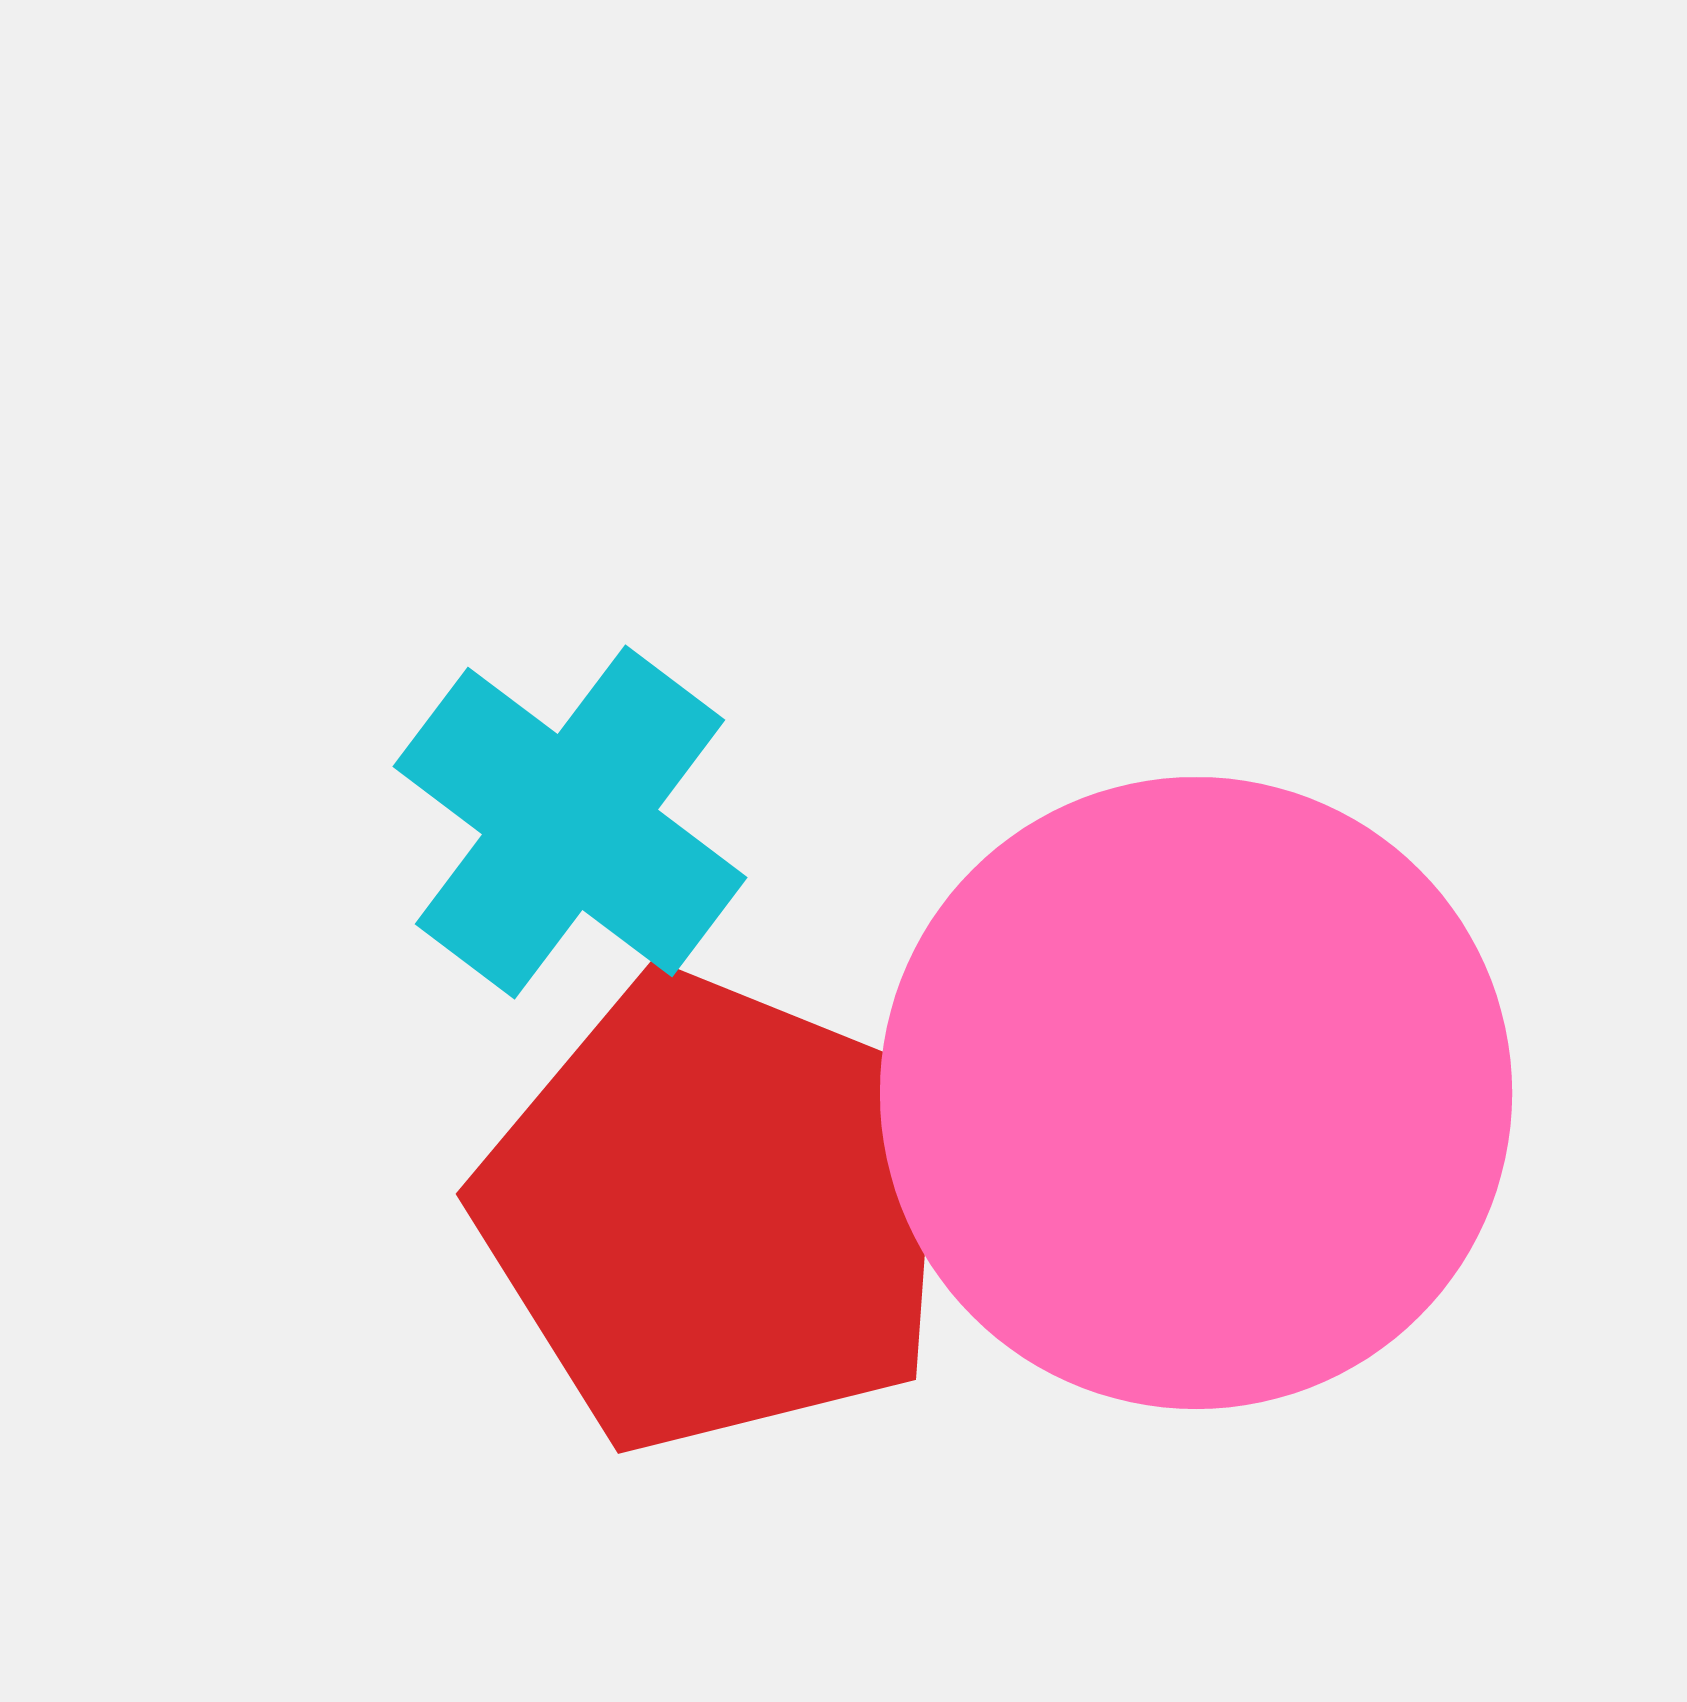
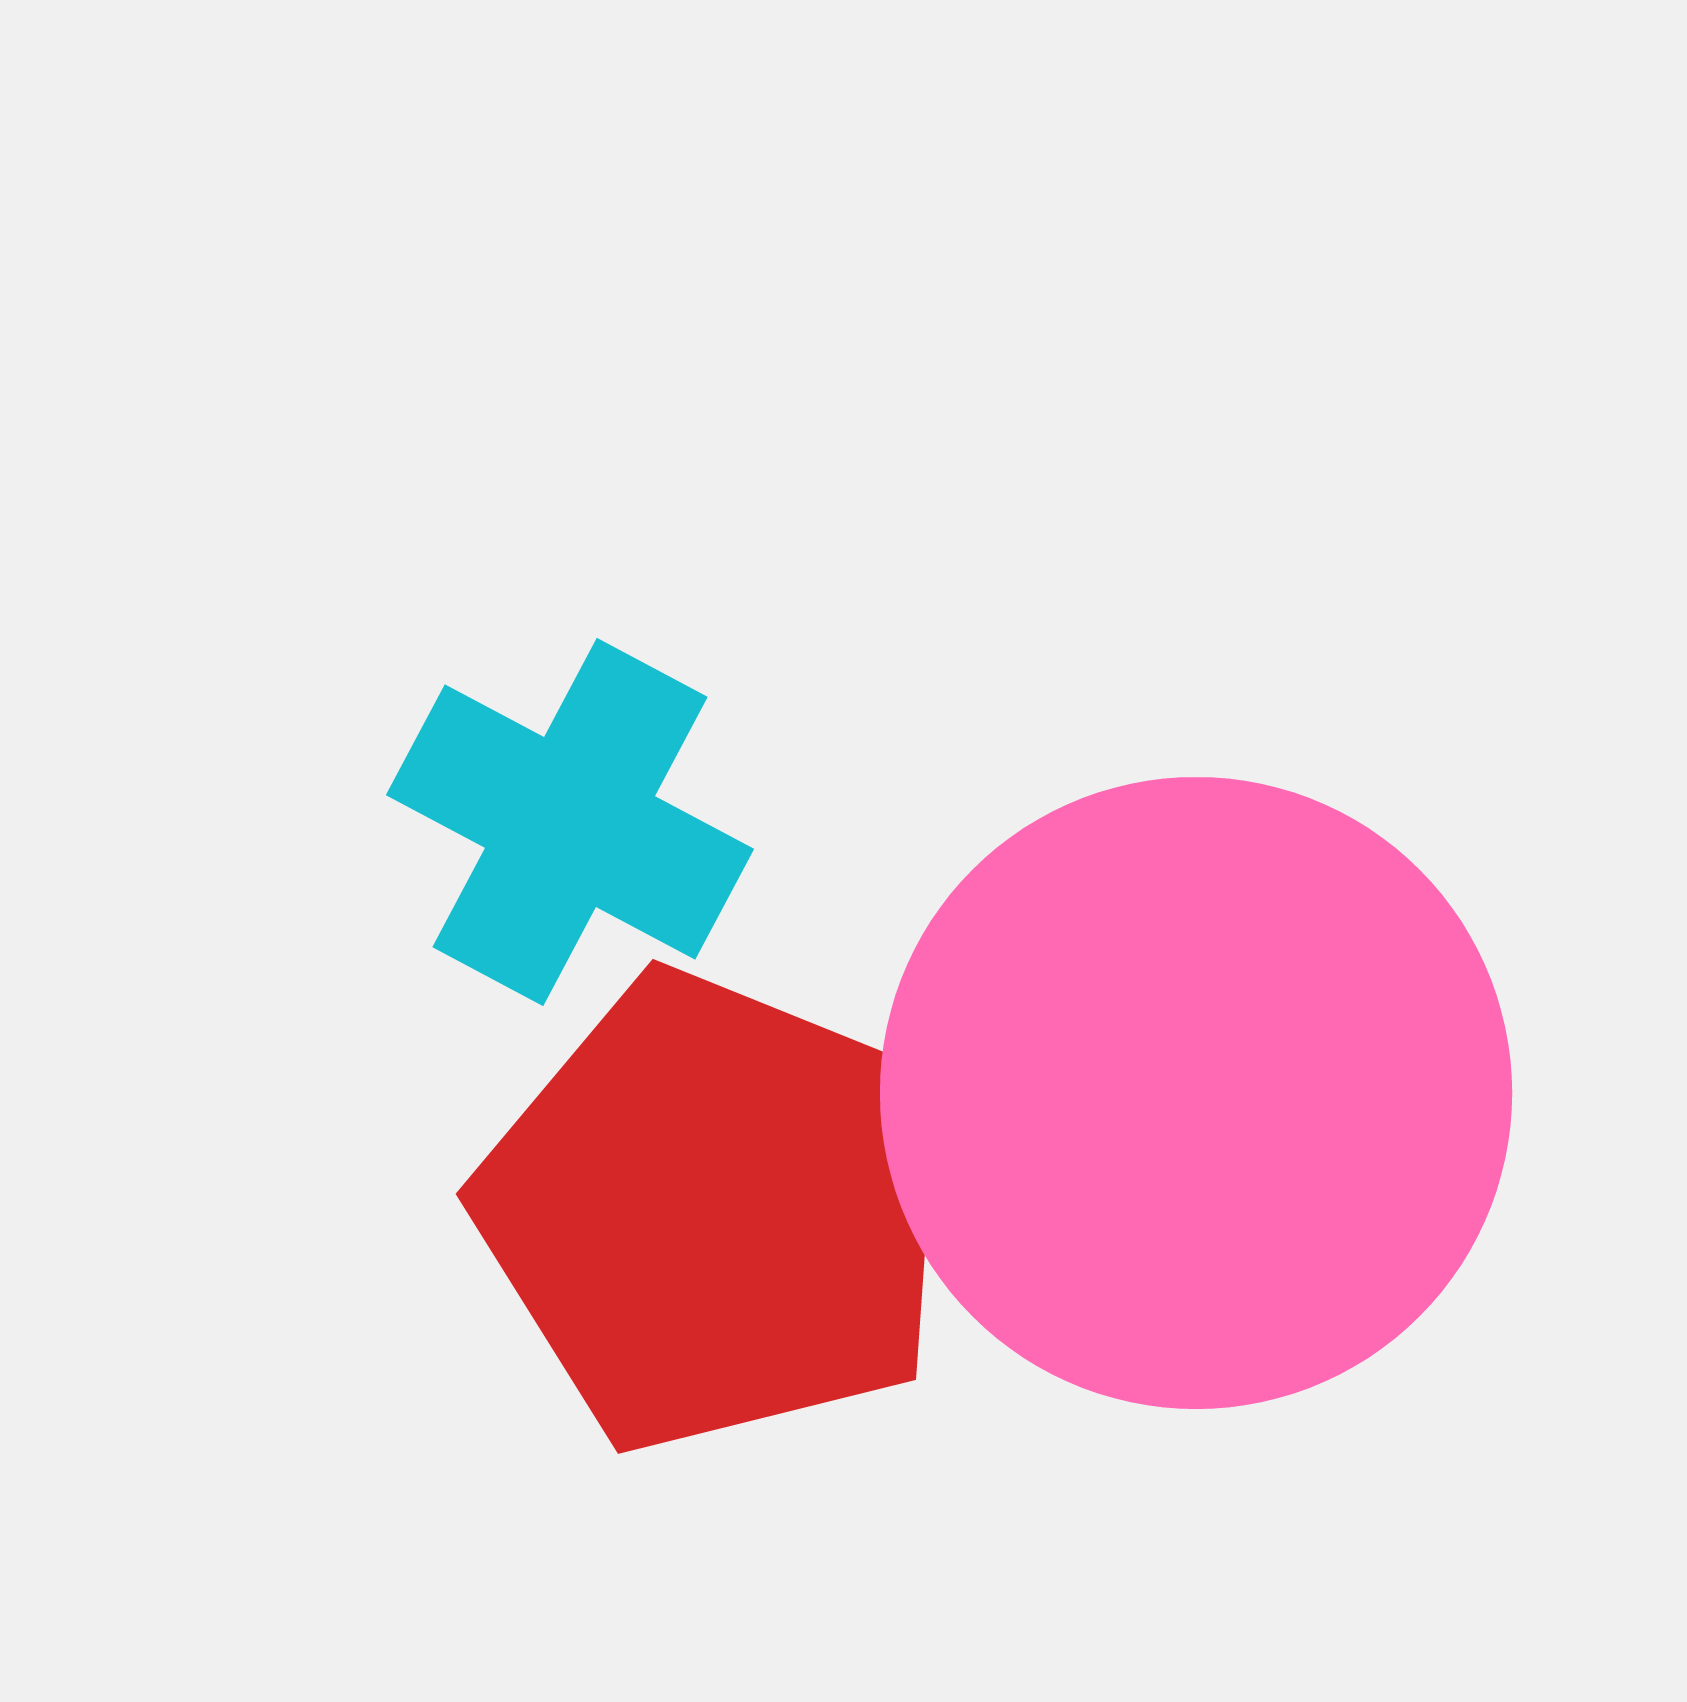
cyan cross: rotated 9 degrees counterclockwise
